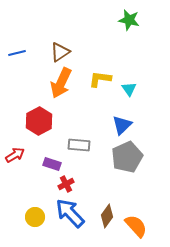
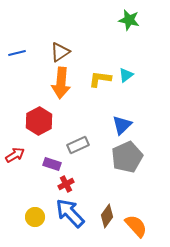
orange arrow: rotated 20 degrees counterclockwise
cyan triangle: moved 3 px left, 14 px up; rotated 28 degrees clockwise
gray rectangle: moved 1 px left; rotated 30 degrees counterclockwise
